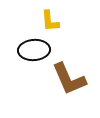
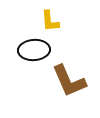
brown L-shape: moved 2 px down
